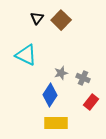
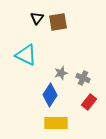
brown square: moved 3 px left, 2 px down; rotated 36 degrees clockwise
red rectangle: moved 2 px left
